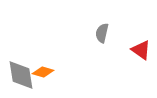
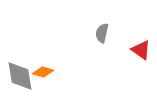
gray diamond: moved 1 px left, 1 px down
